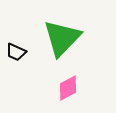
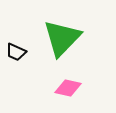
pink diamond: rotated 40 degrees clockwise
